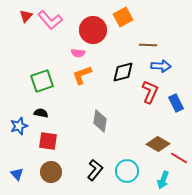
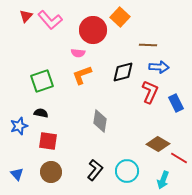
orange square: moved 3 px left; rotated 18 degrees counterclockwise
blue arrow: moved 2 px left, 1 px down
